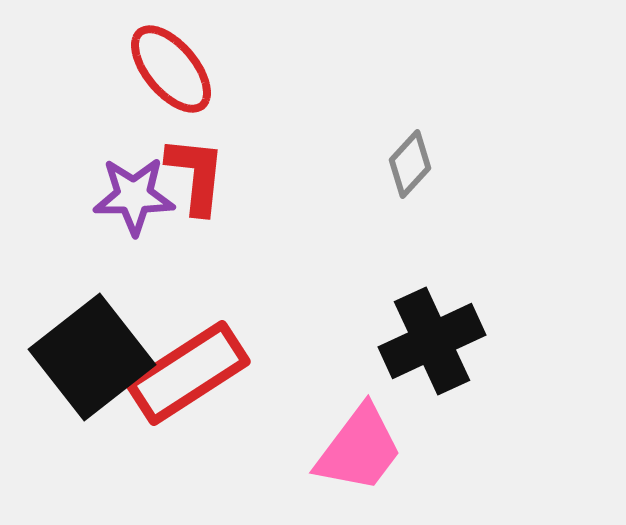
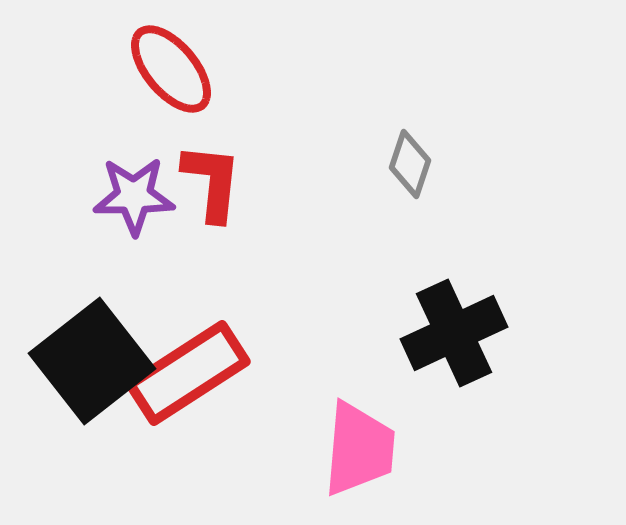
gray diamond: rotated 24 degrees counterclockwise
red L-shape: moved 16 px right, 7 px down
black cross: moved 22 px right, 8 px up
black square: moved 4 px down
pink trapezoid: rotated 32 degrees counterclockwise
